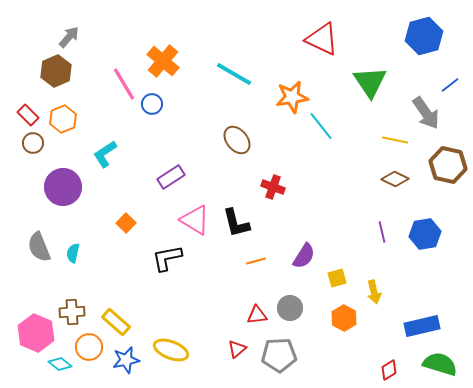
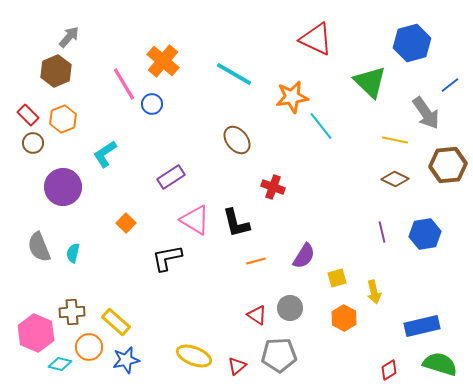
blue hexagon at (424, 36): moved 12 px left, 7 px down
red triangle at (322, 39): moved 6 px left
green triangle at (370, 82): rotated 12 degrees counterclockwise
brown hexagon at (448, 165): rotated 18 degrees counterclockwise
red triangle at (257, 315): rotated 40 degrees clockwise
red triangle at (237, 349): moved 17 px down
yellow ellipse at (171, 350): moved 23 px right, 6 px down
cyan diamond at (60, 364): rotated 25 degrees counterclockwise
